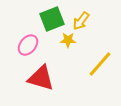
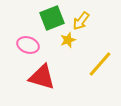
green square: moved 1 px up
yellow star: rotated 21 degrees counterclockwise
pink ellipse: rotated 70 degrees clockwise
red triangle: moved 1 px right, 1 px up
